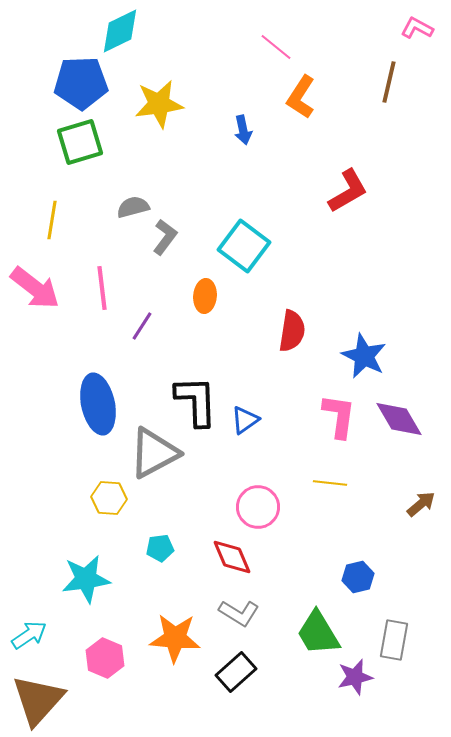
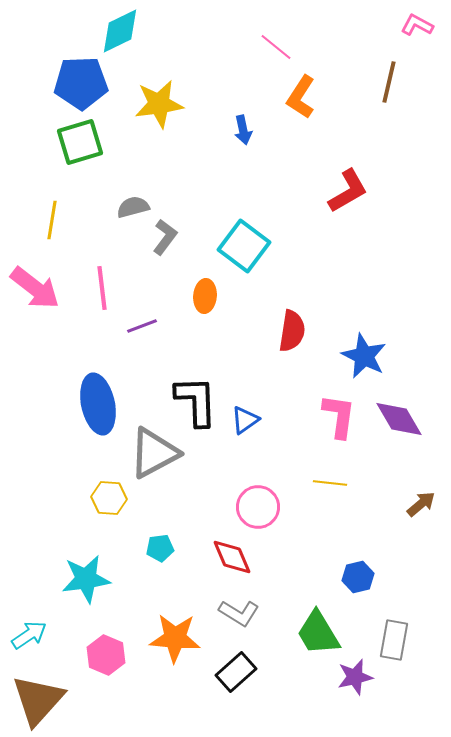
pink L-shape at (417, 28): moved 3 px up
purple line at (142, 326): rotated 36 degrees clockwise
pink hexagon at (105, 658): moved 1 px right, 3 px up
